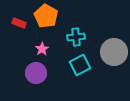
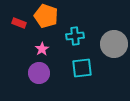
orange pentagon: rotated 10 degrees counterclockwise
cyan cross: moved 1 px left, 1 px up
gray circle: moved 8 px up
cyan square: moved 2 px right, 3 px down; rotated 20 degrees clockwise
purple circle: moved 3 px right
